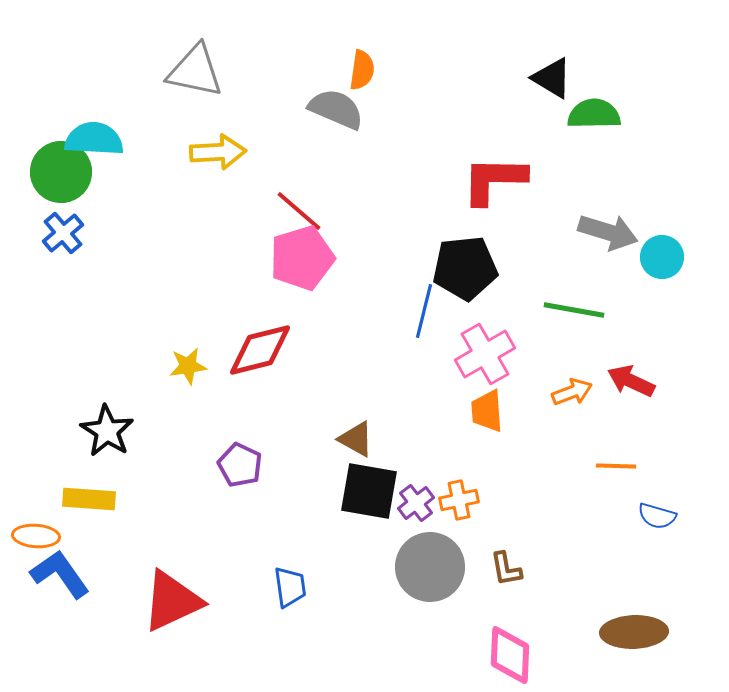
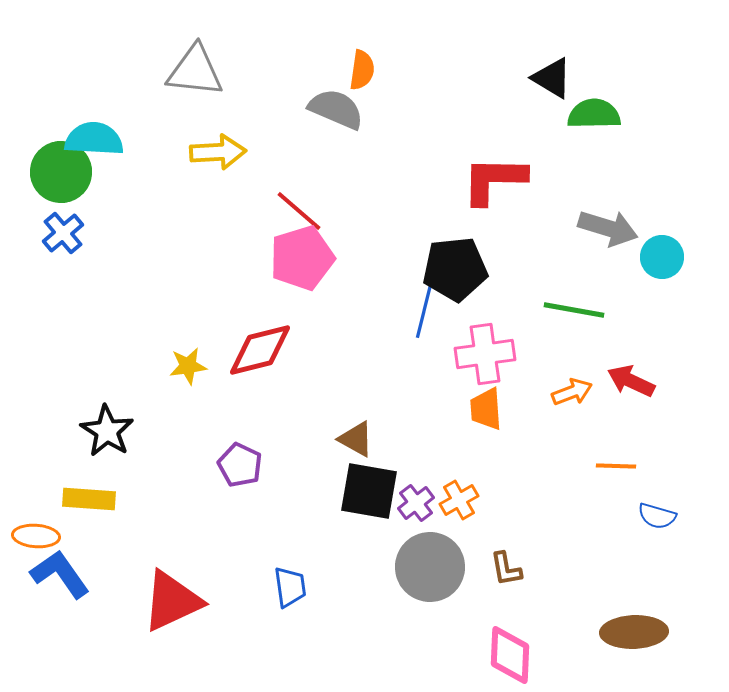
gray triangle: rotated 6 degrees counterclockwise
gray arrow: moved 4 px up
black pentagon: moved 10 px left, 1 px down
pink cross: rotated 22 degrees clockwise
orange trapezoid: moved 1 px left, 2 px up
orange cross: rotated 18 degrees counterclockwise
